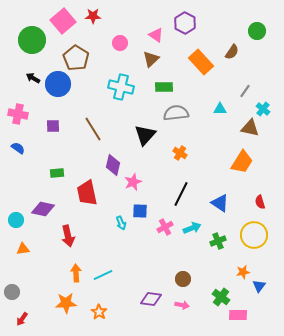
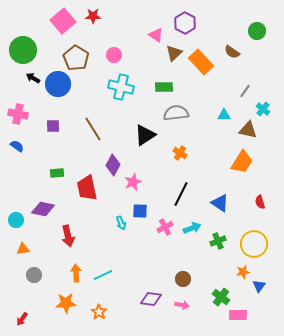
green circle at (32, 40): moved 9 px left, 10 px down
pink circle at (120, 43): moved 6 px left, 12 px down
brown semicircle at (232, 52): rotated 91 degrees clockwise
brown triangle at (151, 59): moved 23 px right, 6 px up
cyan triangle at (220, 109): moved 4 px right, 6 px down
brown triangle at (250, 128): moved 2 px left, 2 px down
black triangle at (145, 135): rotated 15 degrees clockwise
blue semicircle at (18, 148): moved 1 px left, 2 px up
purple diamond at (113, 165): rotated 15 degrees clockwise
red trapezoid at (87, 193): moved 5 px up
yellow circle at (254, 235): moved 9 px down
gray circle at (12, 292): moved 22 px right, 17 px up
